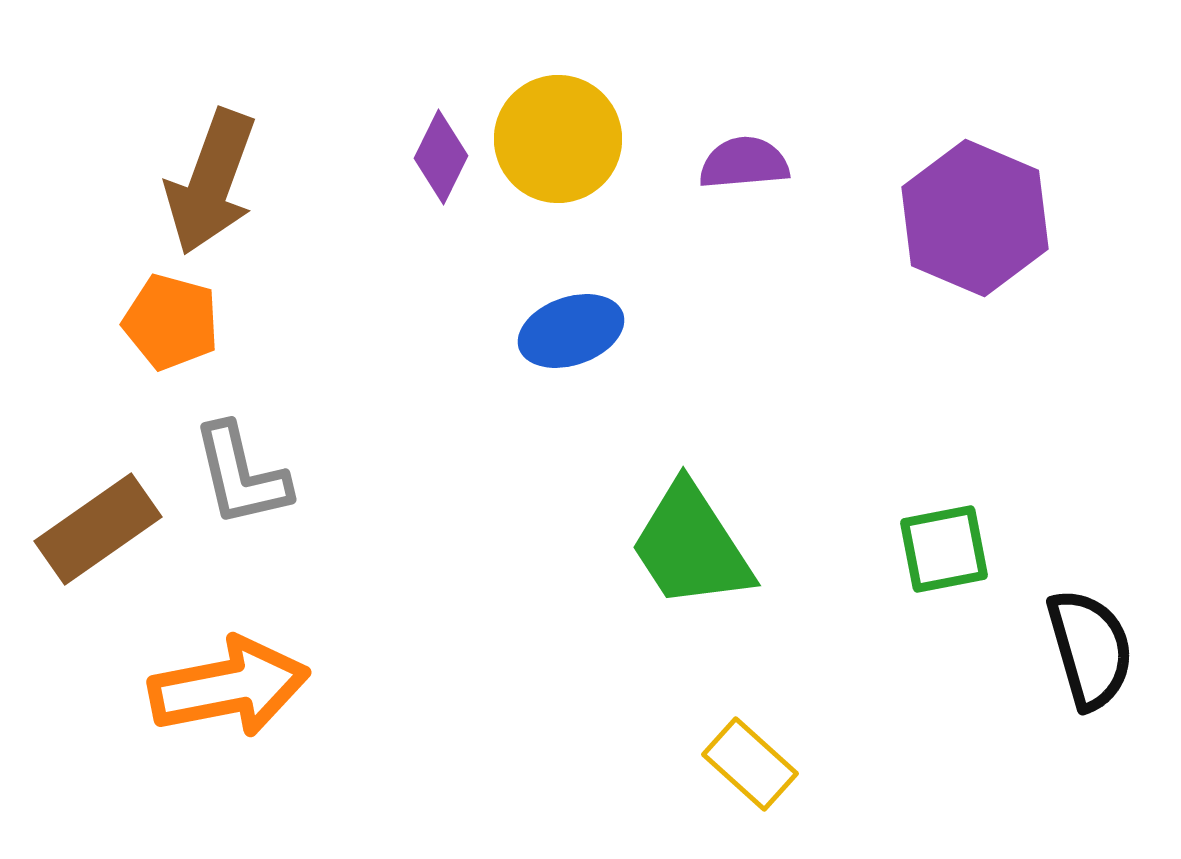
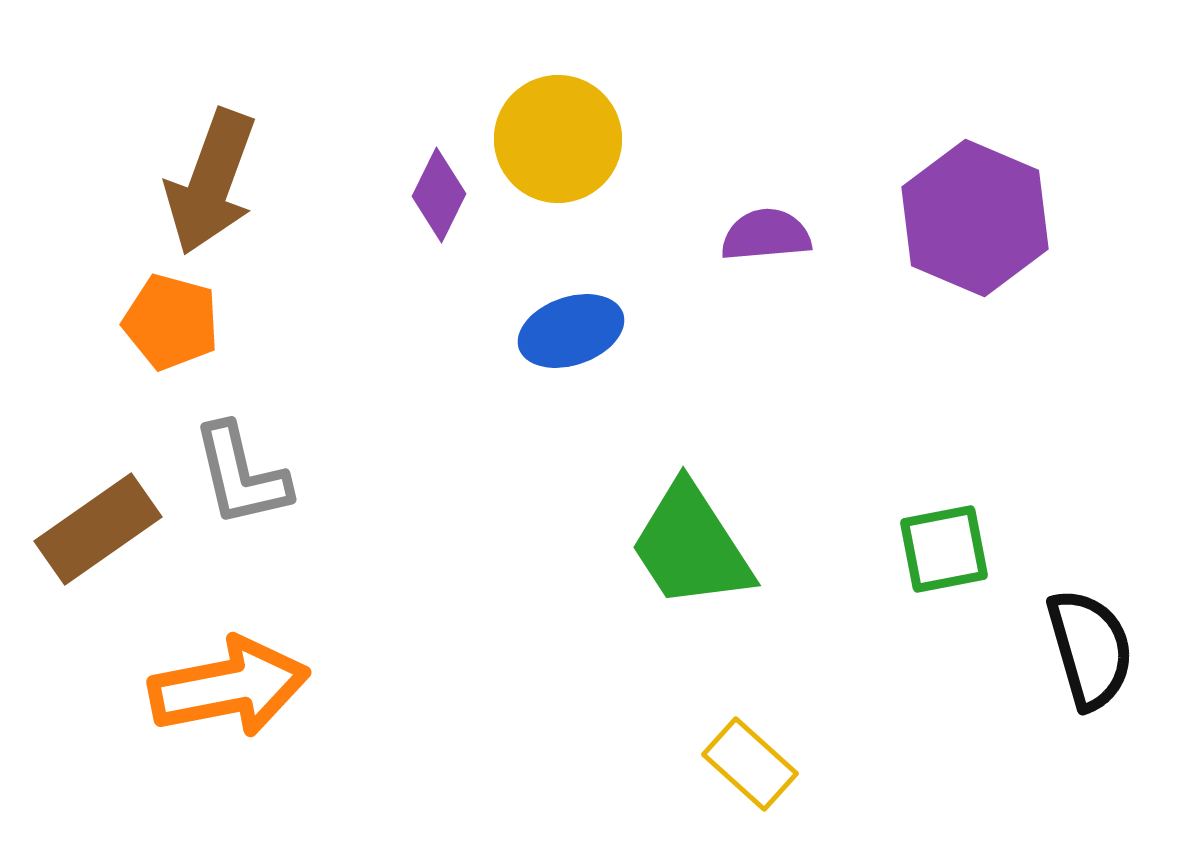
purple diamond: moved 2 px left, 38 px down
purple semicircle: moved 22 px right, 72 px down
